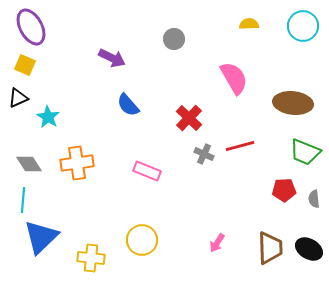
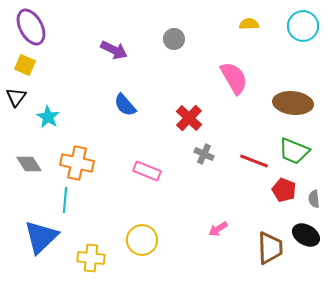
purple arrow: moved 2 px right, 8 px up
black triangle: moved 2 px left, 1 px up; rotated 30 degrees counterclockwise
blue semicircle: moved 3 px left
red line: moved 14 px right, 15 px down; rotated 36 degrees clockwise
green trapezoid: moved 11 px left, 1 px up
orange cross: rotated 20 degrees clockwise
red pentagon: rotated 25 degrees clockwise
cyan line: moved 42 px right
pink arrow: moved 1 px right, 14 px up; rotated 24 degrees clockwise
black ellipse: moved 3 px left, 14 px up
